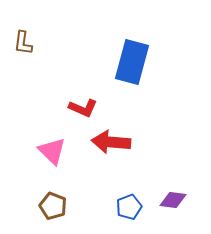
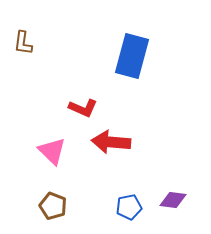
blue rectangle: moved 6 px up
blue pentagon: rotated 10 degrees clockwise
